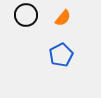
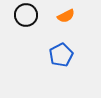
orange semicircle: moved 3 px right, 2 px up; rotated 24 degrees clockwise
